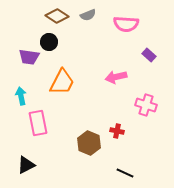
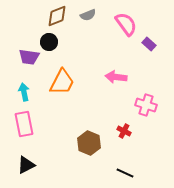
brown diamond: rotated 55 degrees counterclockwise
pink semicircle: rotated 130 degrees counterclockwise
purple rectangle: moved 11 px up
pink arrow: rotated 20 degrees clockwise
cyan arrow: moved 3 px right, 4 px up
pink rectangle: moved 14 px left, 1 px down
red cross: moved 7 px right; rotated 16 degrees clockwise
